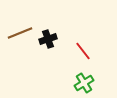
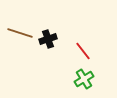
brown line: rotated 40 degrees clockwise
green cross: moved 4 px up
